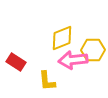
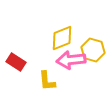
yellow hexagon: rotated 15 degrees clockwise
pink arrow: moved 2 px left
